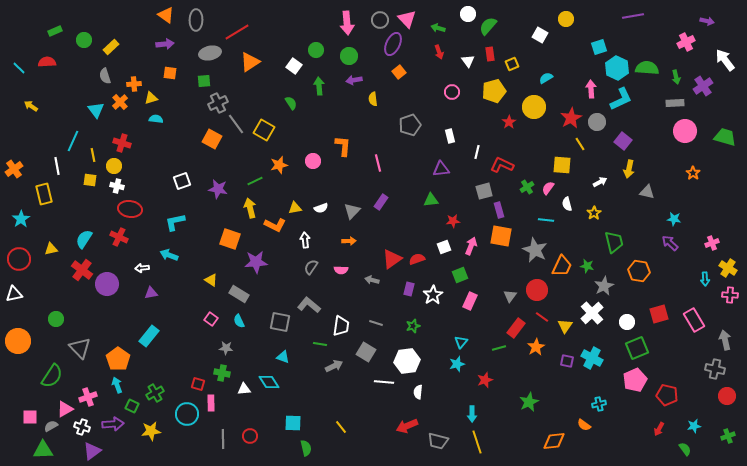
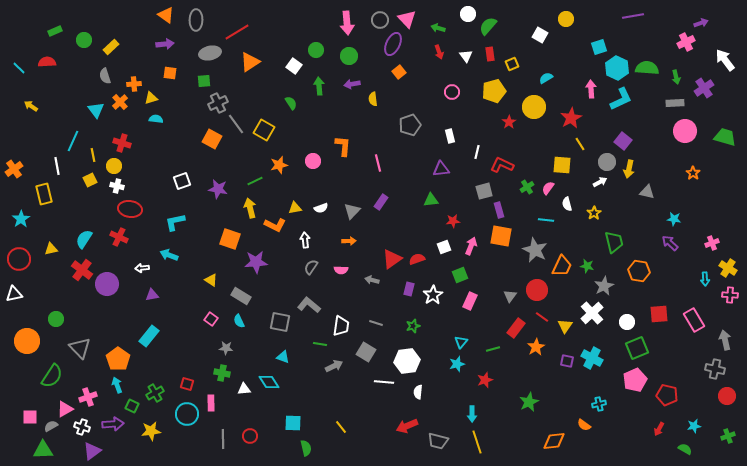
purple arrow at (707, 21): moved 6 px left, 2 px down; rotated 32 degrees counterclockwise
white triangle at (468, 61): moved 2 px left, 5 px up
purple arrow at (354, 80): moved 2 px left, 4 px down
purple cross at (703, 86): moved 1 px right, 2 px down
gray circle at (597, 122): moved 10 px right, 40 px down
yellow square at (90, 180): rotated 32 degrees counterclockwise
purple triangle at (151, 293): moved 1 px right, 2 px down
gray rectangle at (239, 294): moved 2 px right, 2 px down
red square at (659, 314): rotated 12 degrees clockwise
orange circle at (18, 341): moved 9 px right
green line at (499, 348): moved 6 px left, 1 px down
red square at (198, 384): moved 11 px left
green semicircle at (685, 449): rotated 24 degrees counterclockwise
